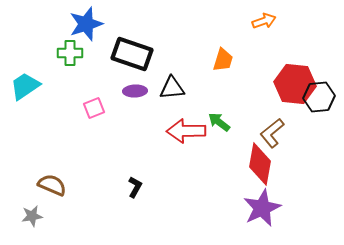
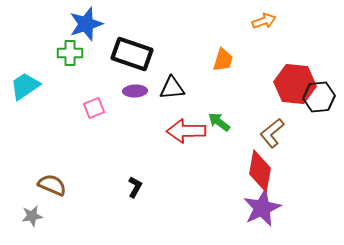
red diamond: moved 7 px down
